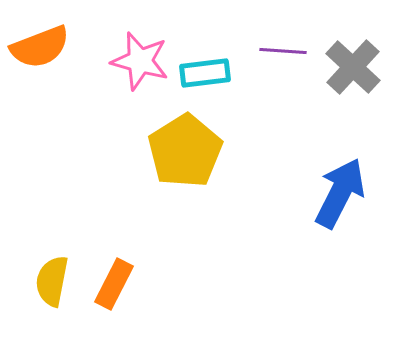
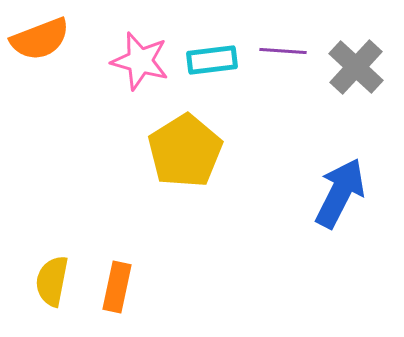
orange semicircle: moved 8 px up
gray cross: moved 3 px right
cyan rectangle: moved 7 px right, 13 px up
orange rectangle: moved 3 px right, 3 px down; rotated 15 degrees counterclockwise
